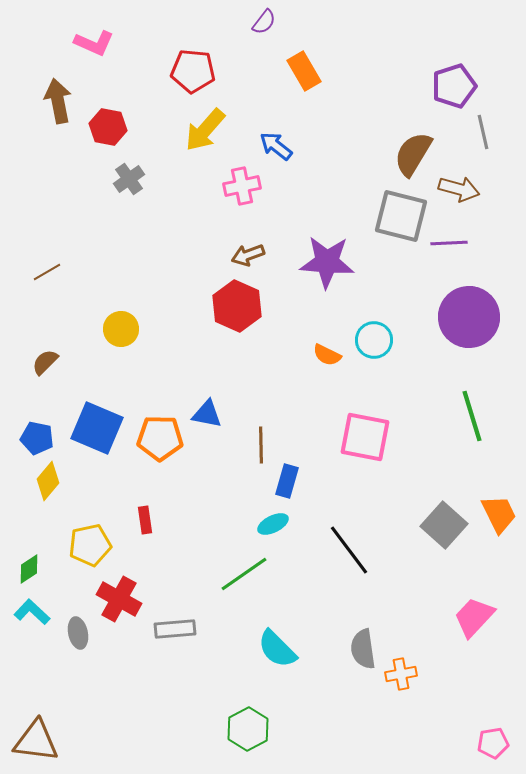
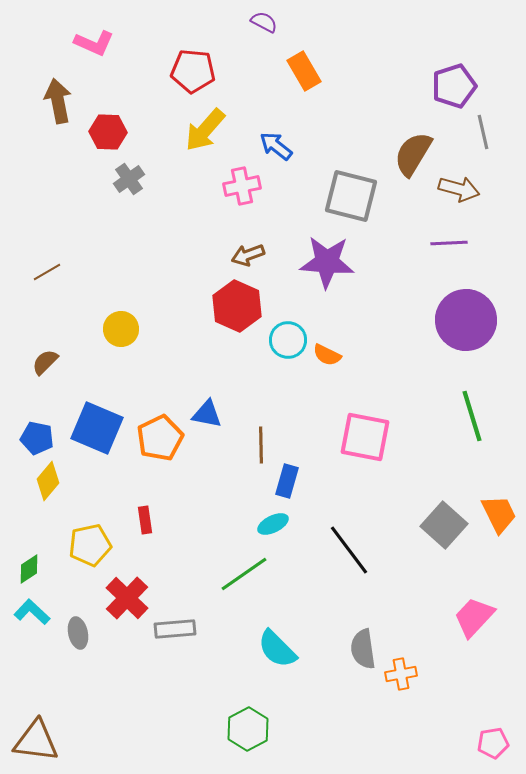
purple semicircle at (264, 22): rotated 100 degrees counterclockwise
red hexagon at (108, 127): moved 5 px down; rotated 9 degrees counterclockwise
gray square at (401, 216): moved 50 px left, 20 px up
purple circle at (469, 317): moved 3 px left, 3 px down
cyan circle at (374, 340): moved 86 px left
orange pentagon at (160, 438): rotated 27 degrees counterclockwise
red cross at (119, 599): moved 8 px right, 1 px up; rotated 15 degrees clockwise
